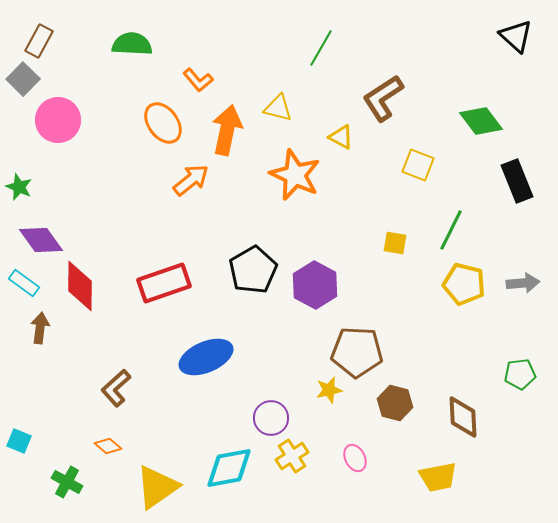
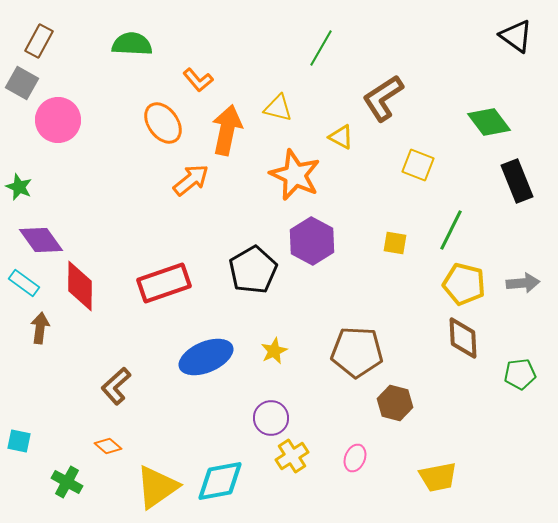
black triangle at (516, 36): rotated 6 degrees counterclockwise
gray square at (23, 79): moved 1 px left, 4 px down; rotated 16 degrees counterclockwise
green diamond at (481, 121): moved 8 px right, 1 px down
purple hexagon at (315, 285): moved 3 px left, 44 px up
brown L-shape at (116, 388): moved 2 px up
yellow star at (329, 390): moved 55 px left, 39 px up; rotated 12 degrees counterclockwise
brown diamond at (463, 417): moved 79 px up
cyan square at (19, 441): rotated 10 degrees counterclockwise
pink ellipse at (355, 458): rotated 48 degrees clockwise
cyan diamond at (229, 468): moved 9 px left, 13 px down
